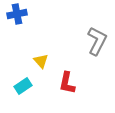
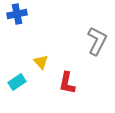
yellow triangle: moved 1 px down
cyan rectangle: moved 6 px left, 4 px up
